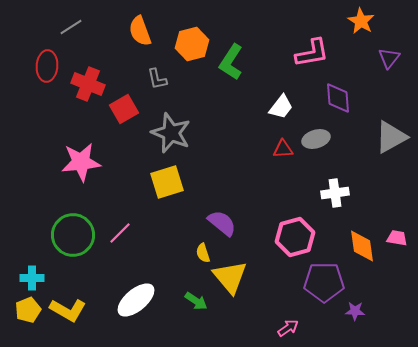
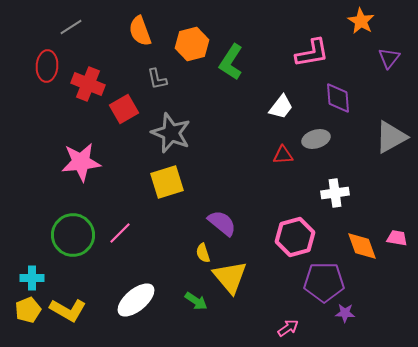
red triangle: moved 6 px down
orange diamond: rotated 12 degrees counterclockwise
purple star: moved 10 px left, 2 px down
